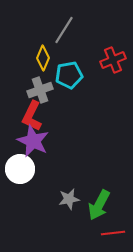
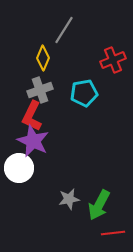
cyan pentagon: moved 15 px right, 18 px down
white circle: moved 1 px left, 1 px up
